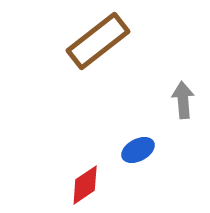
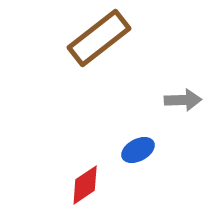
brown rectangle: moved 1 px right, 3 px up
gray arrow: rotated 93 degrees clockwise
